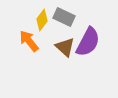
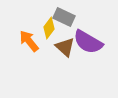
yellow diamond: moved 7 px right, 8 px down
purple semicircle: rotated 92 degrees clockwise
